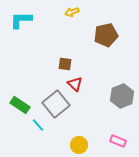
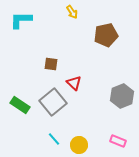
yellow arrow: rotated 104 degrees counterclockwise
brown square: moved 14 px left
red triangle: moved 1 px left, 1 px up
gray square: moved 3 px left, 2 px up
cyan line: moved 16 px right, 14 px down
